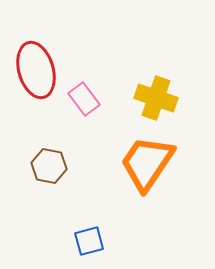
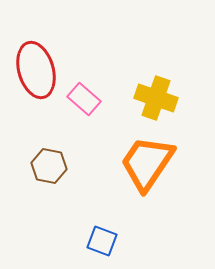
pink rectangle: rotated 12 degrees counterclockwise
blue square: moved 13 px right; rotated 36 degrees clockwise
